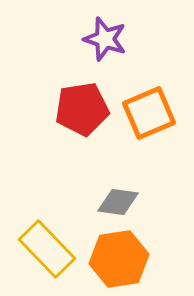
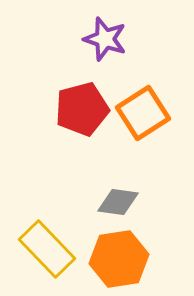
red pentagon: rotated 6 degrees counterclockwise
orange square: moved 6 px left; rotated 10 degrees counterclockwise
